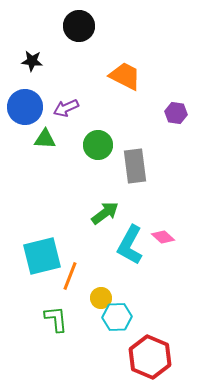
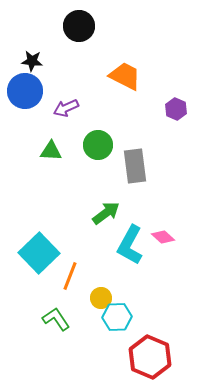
blue circle: moved 16 px up
purple hexagon: moved 4 px up; rotated 15 degrees clockwise
green triangle: moved 6 px right, 12 px down
green arrow: moved 1 px right
cyan square: moved 3 px left, 3 px up; rotated 30 degrees counterclockwise
green L-shape: rotated 28 degrees counterclockwise
